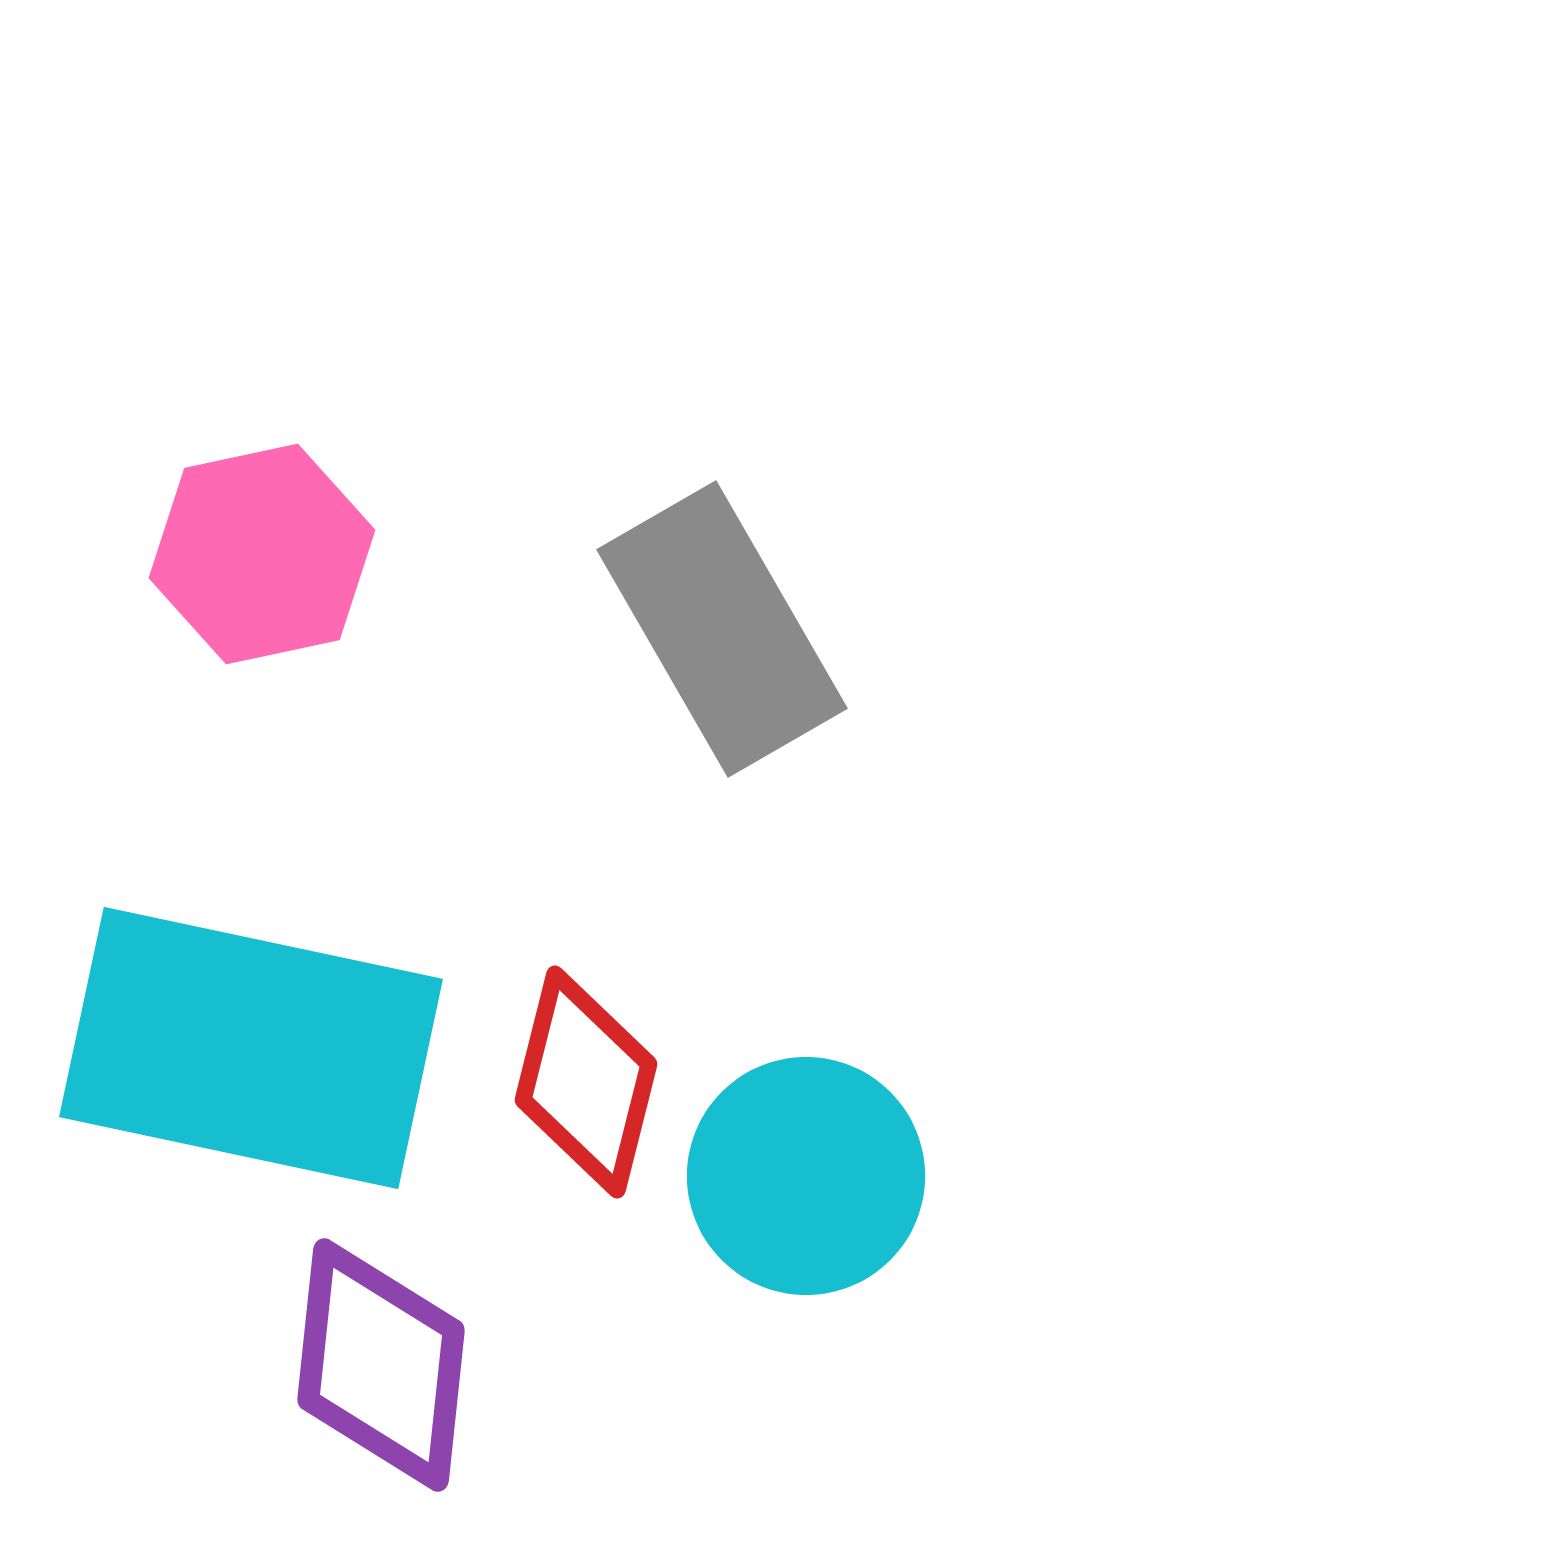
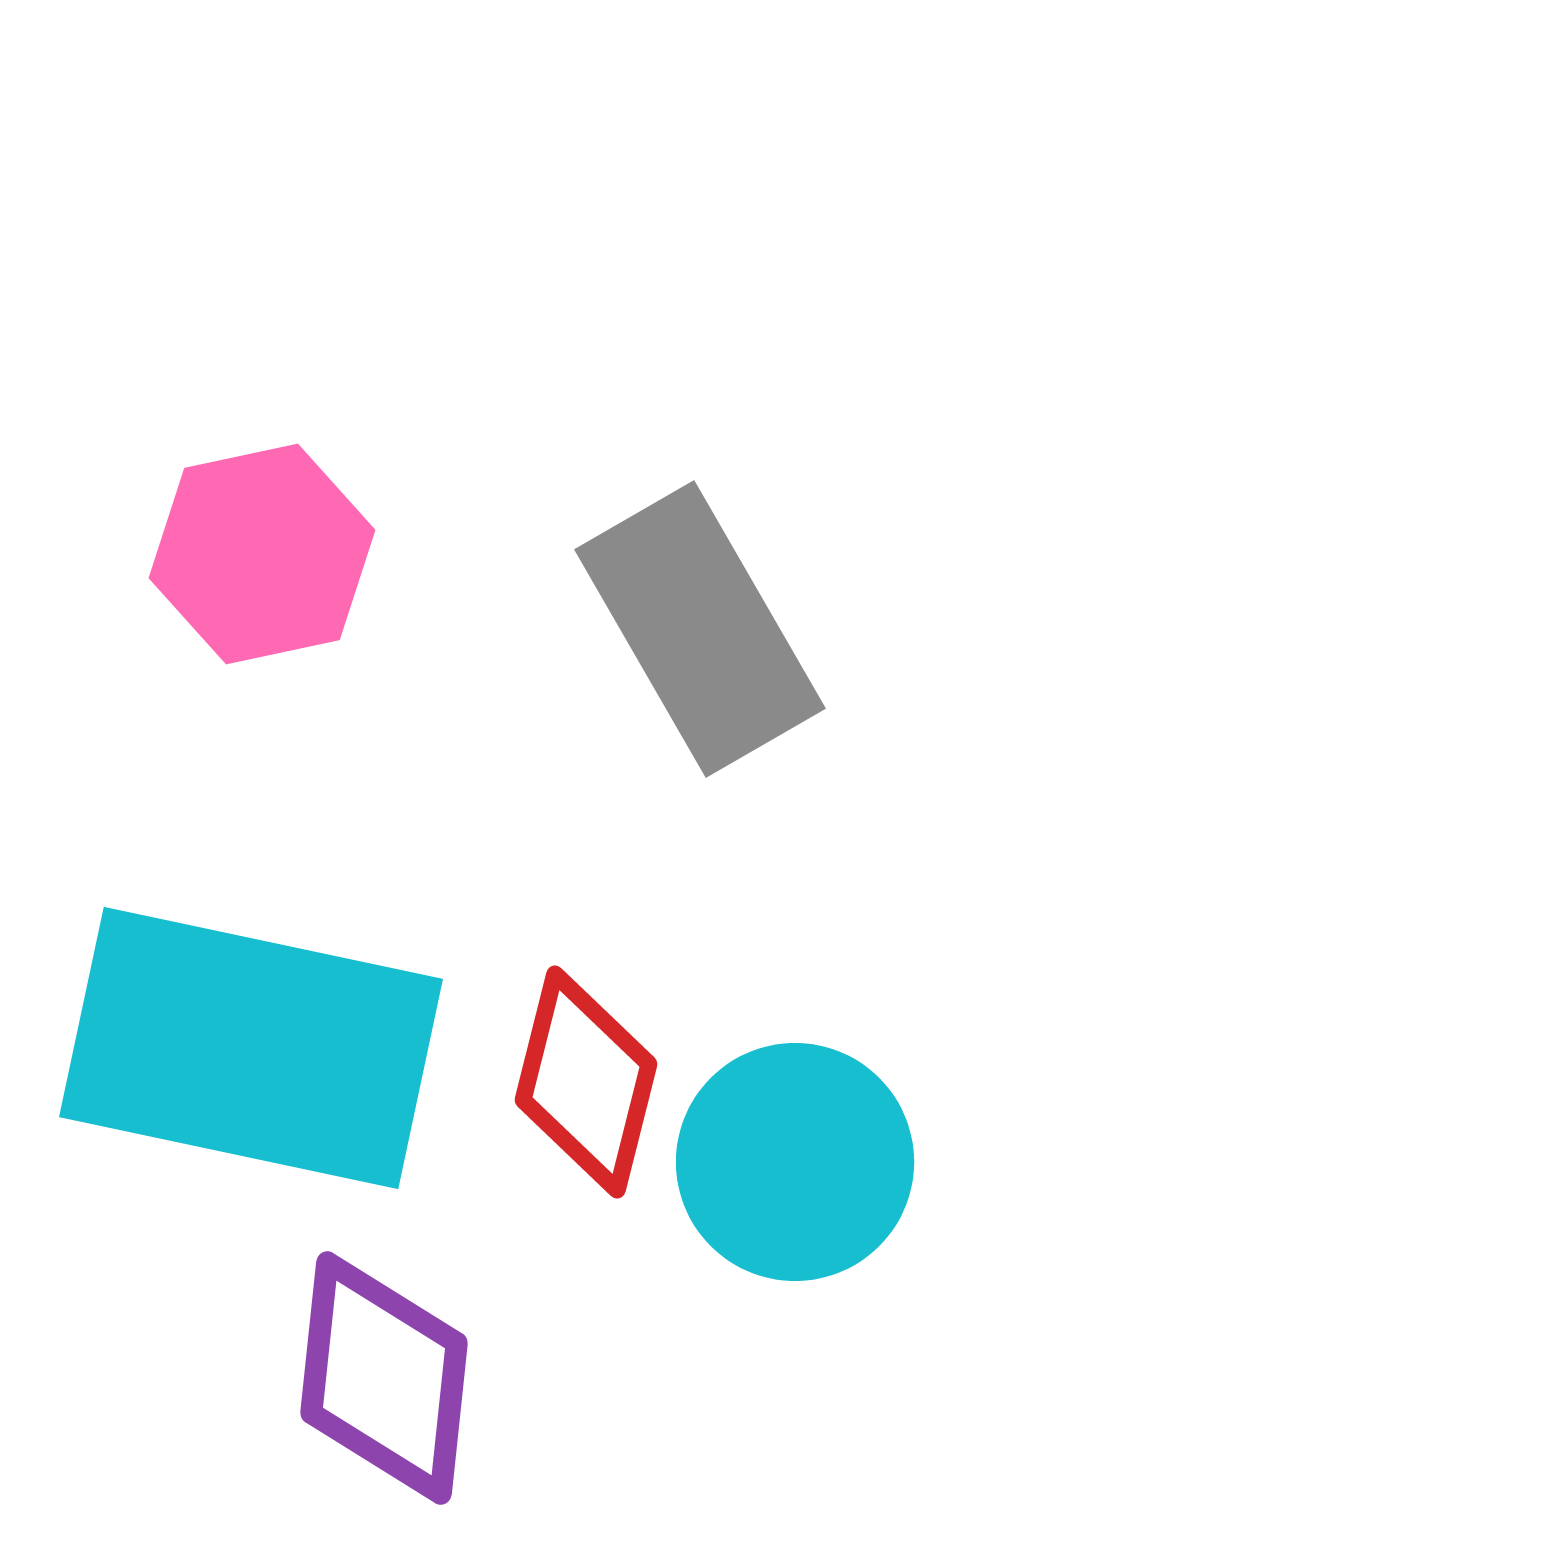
gray rectangle: moved 22 px left
cyan circle: moved 11 px left, 14 px up
purple diamond: moved 3 px right, 13 px down
